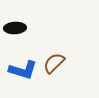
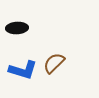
black ellipse: moved 2 px right
